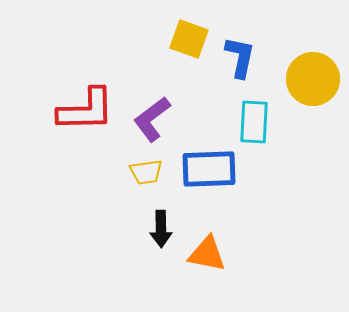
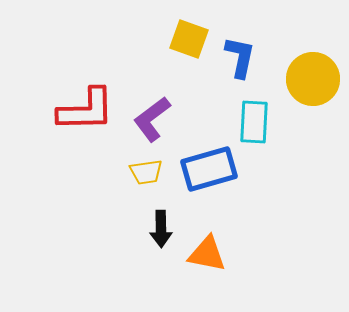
blue rectangle: rotated 14 degrees counterclockwise
